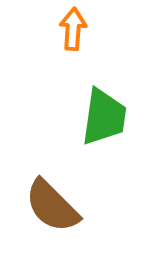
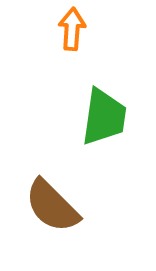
orange arrow: moved 1 px left
